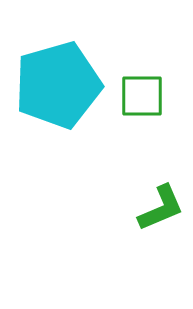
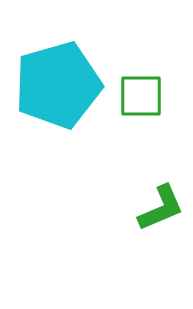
green square: moved 1 px left
